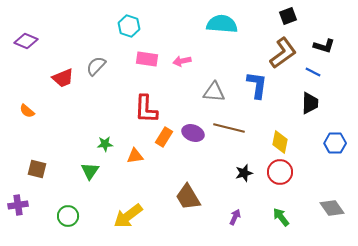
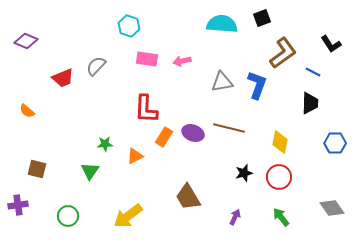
black square: moved 26 px left, 2 px down
black L-shape: moved 7 px right, 2 px up; rotated 40 degrees clockwise
blue L-shape: rotated 12 degrees clockwise
gray triangle: moved 8 px right, 10 px up; rotated 15 degrees counterclockwise
orange triangle: rotated 18 degrees counterclockwise
red circle: moved 1 px left, 5 px down
